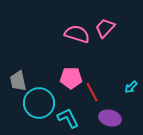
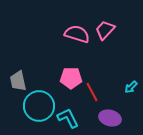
pink trapezoid: moved 2 px down
cyan circle: moved 3 px down
